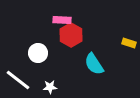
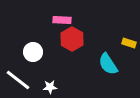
red hexagon: moved 1 px right, 4 px down
white circle: moved 5 px left, 1 px up
cyan semicircle: moved 14 px right
